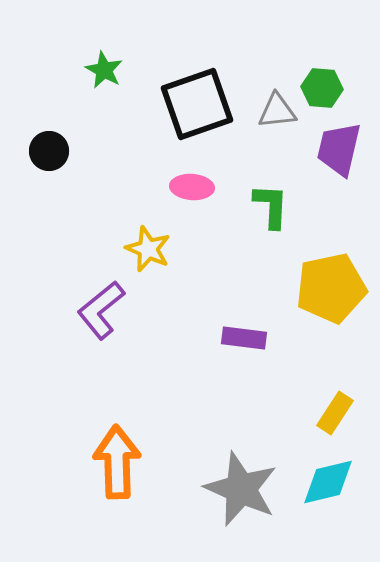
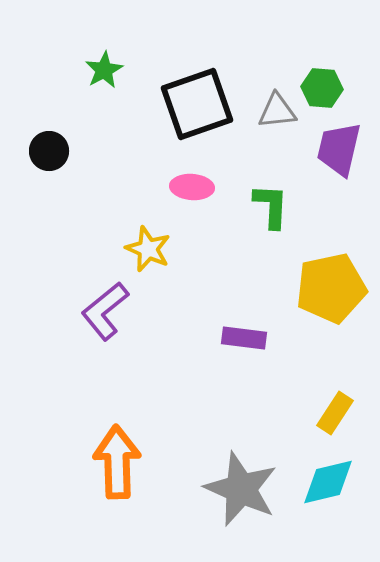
green star: rotated 15 degrees clockwise
purple L-shape: moved 4 px right, 1 px down
